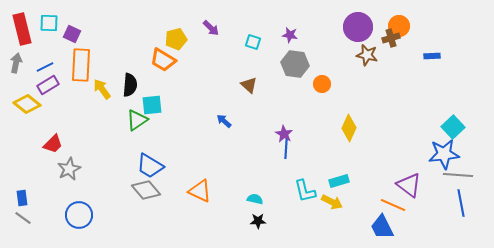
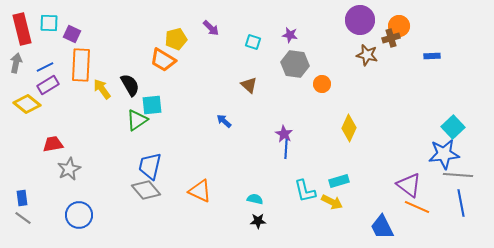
purple circle at (358, 27): moved 2 px right, 7 px up
black semicircle at (130, 85): rotated 35 degrees counterclockwise
red trapezoid at (53, 144): rotated 145 degrees counterclockwise
blue trapezoid at (150, 166): rotated 72 degrees clockwise
orange line at (393, 205): moved 24 px right, 2 px down
